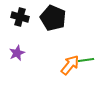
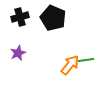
black cross: rotated 30 degrees counterclockwise
purple star: moved 1 px right
